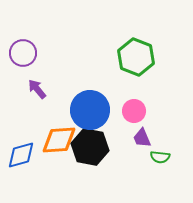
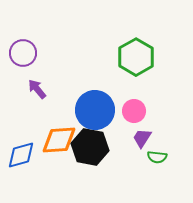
green hexagon: rotated 9 degrees clockwise
blue circle: moved 5 px right
purple trapezoid: rotated 55 degrees clockwise
green semicircle: moved 3 px left
